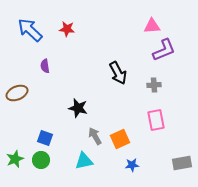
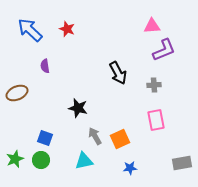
red star: rotated 14 degrees clockwise
blue star: moved 2 px left, 3 px down
